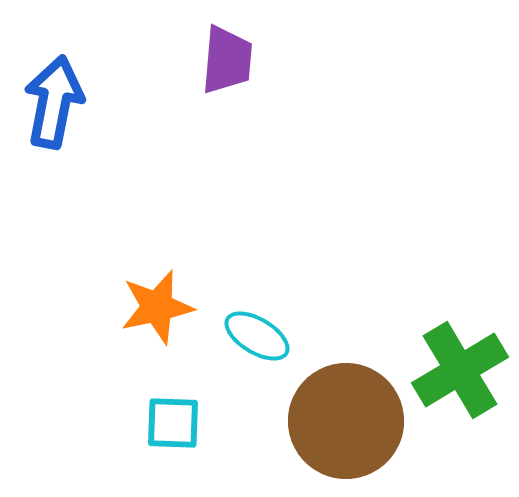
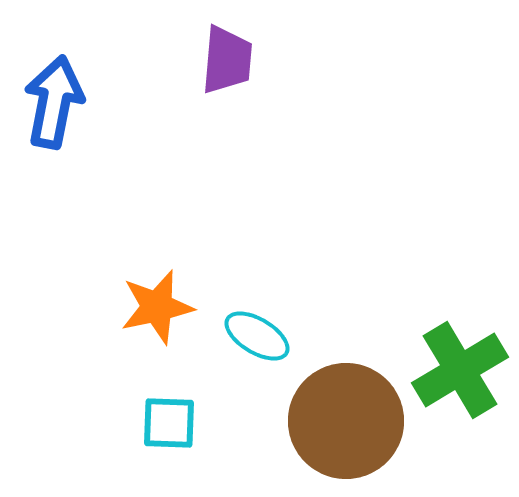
cyan square: moved 4 px left
